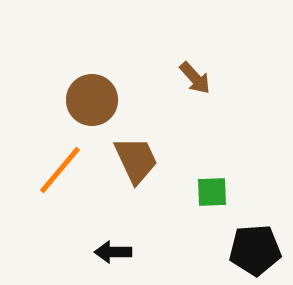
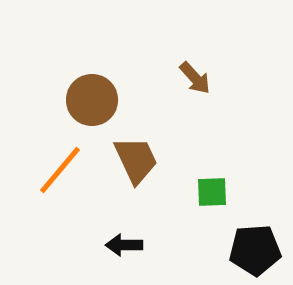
black arrow: moved 11 px right, 7 px up
